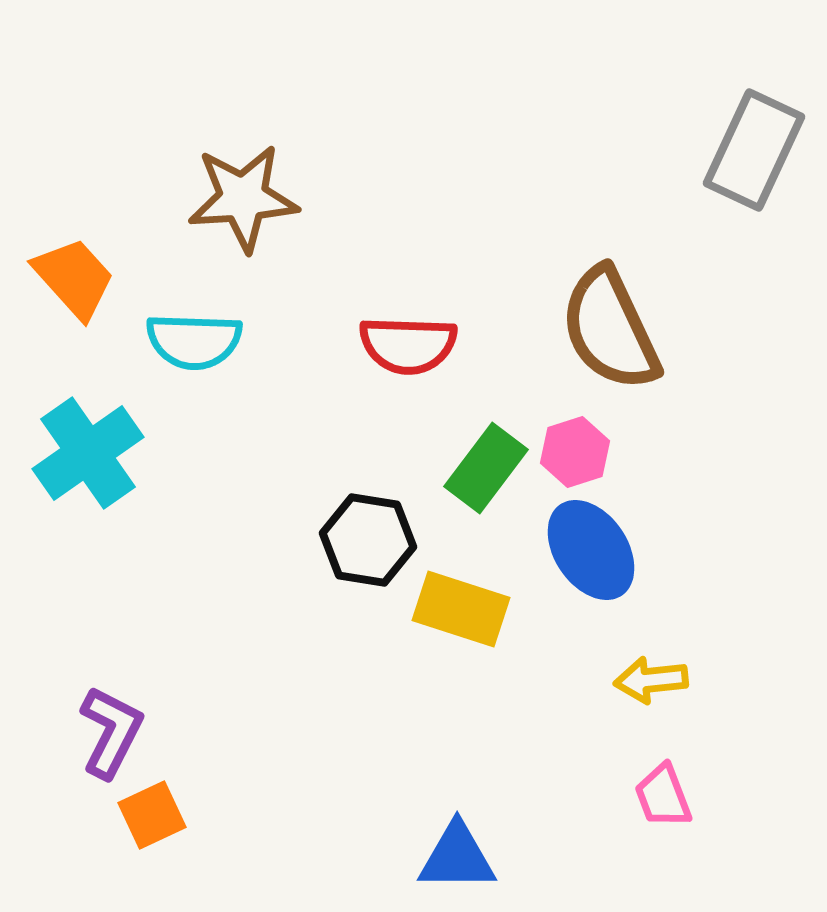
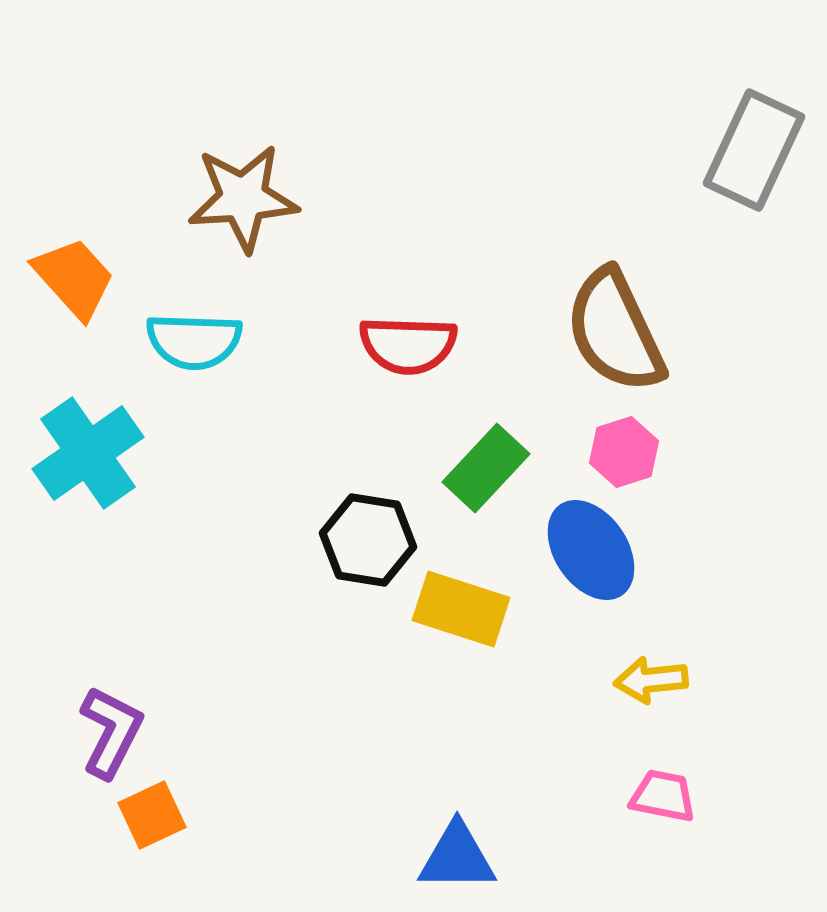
brown semicircle: moved 5 px right, 2 px down
pink hexagon: moved 49 px right
green rectangle: rotated 6 degrees clockwise
pink trapezoid: rotated 122 degrees clockwise
